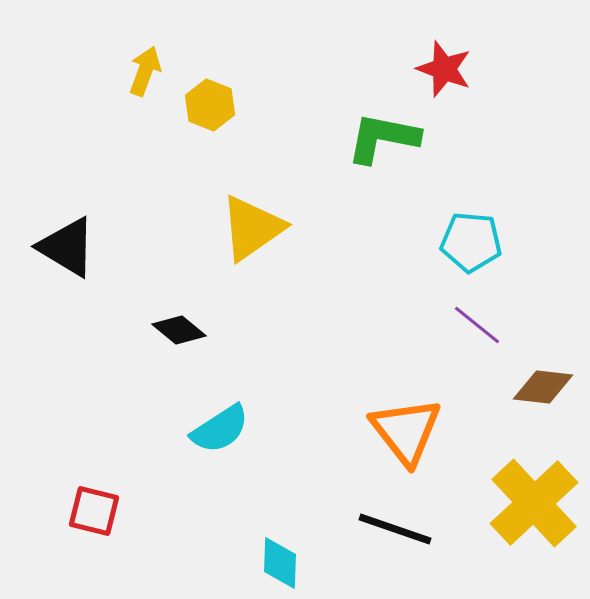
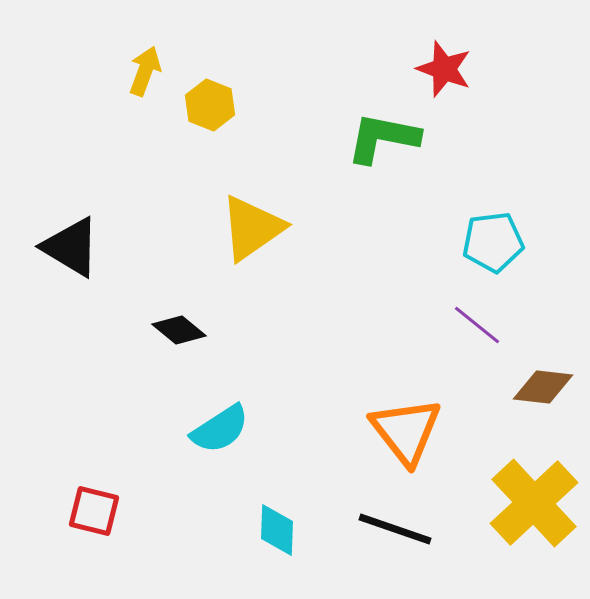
cyan pentagon: moved 22 px right; rotated 12 degrees counterclockwise
black triangle: moved 4 px right
cyan diamond: moved 3 px left, 33 px up
